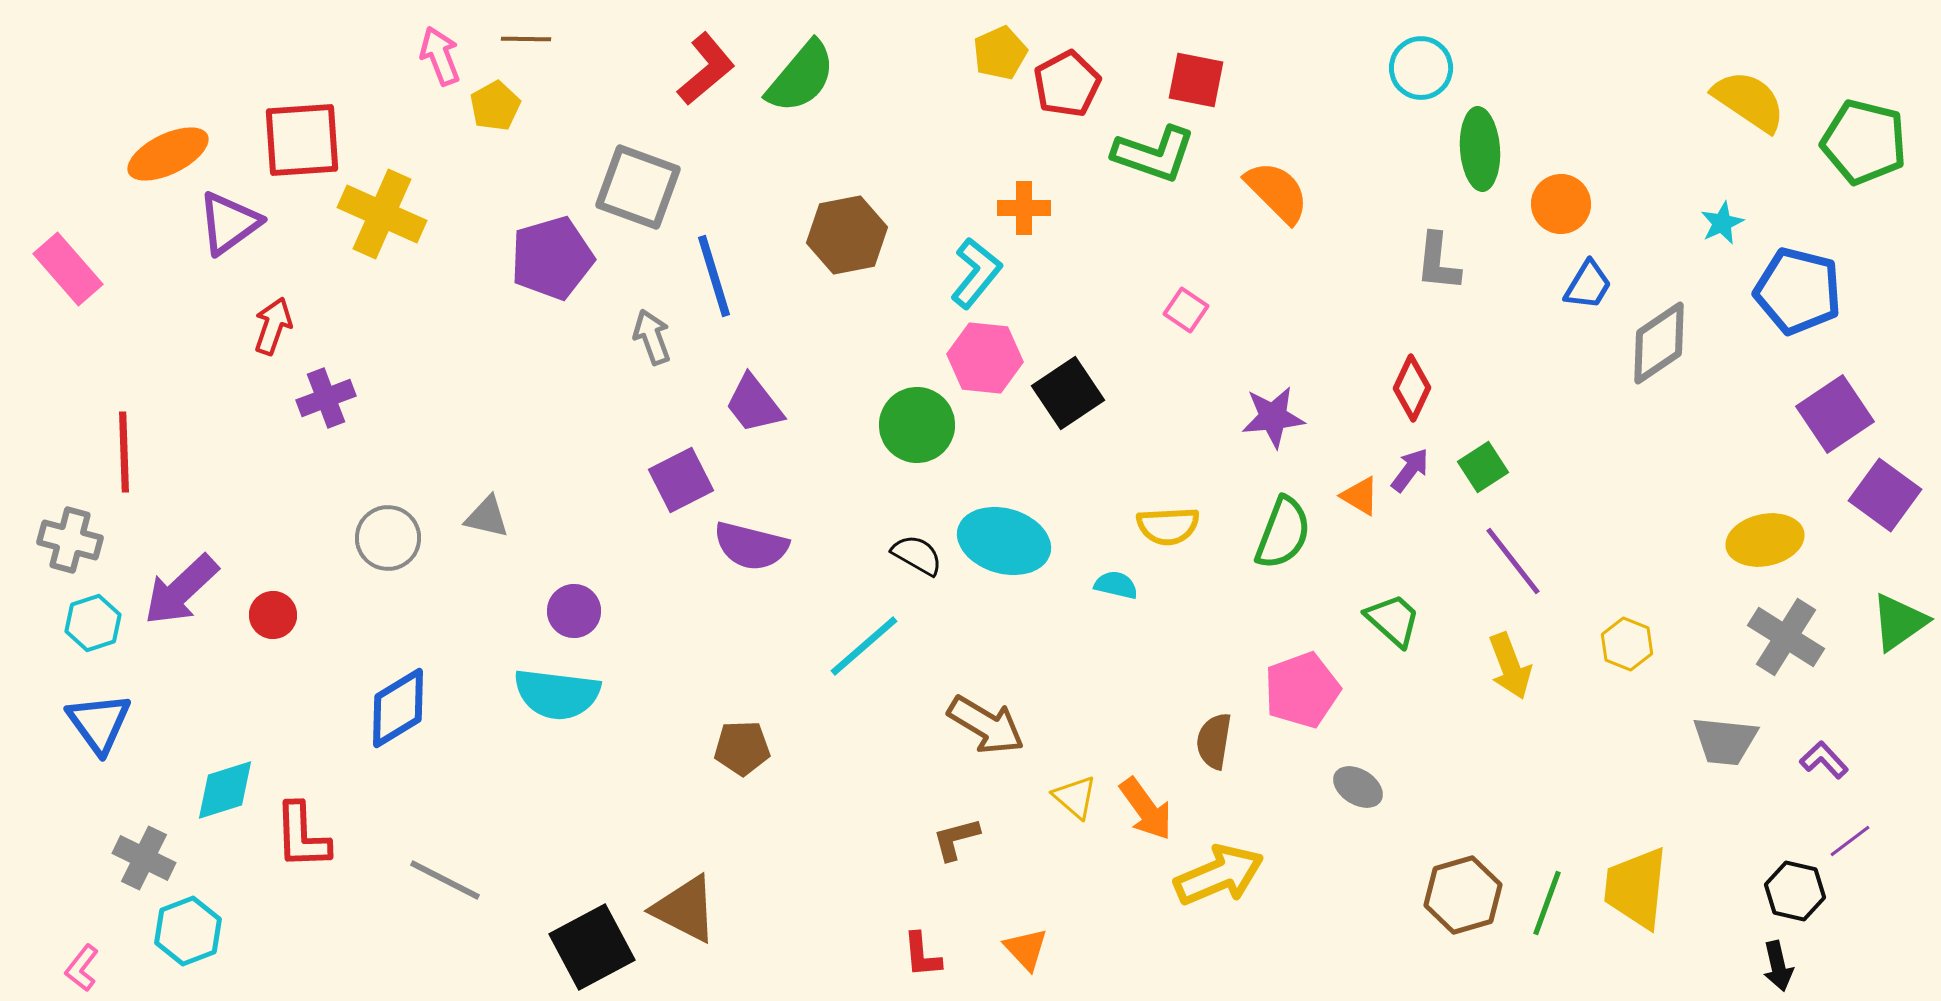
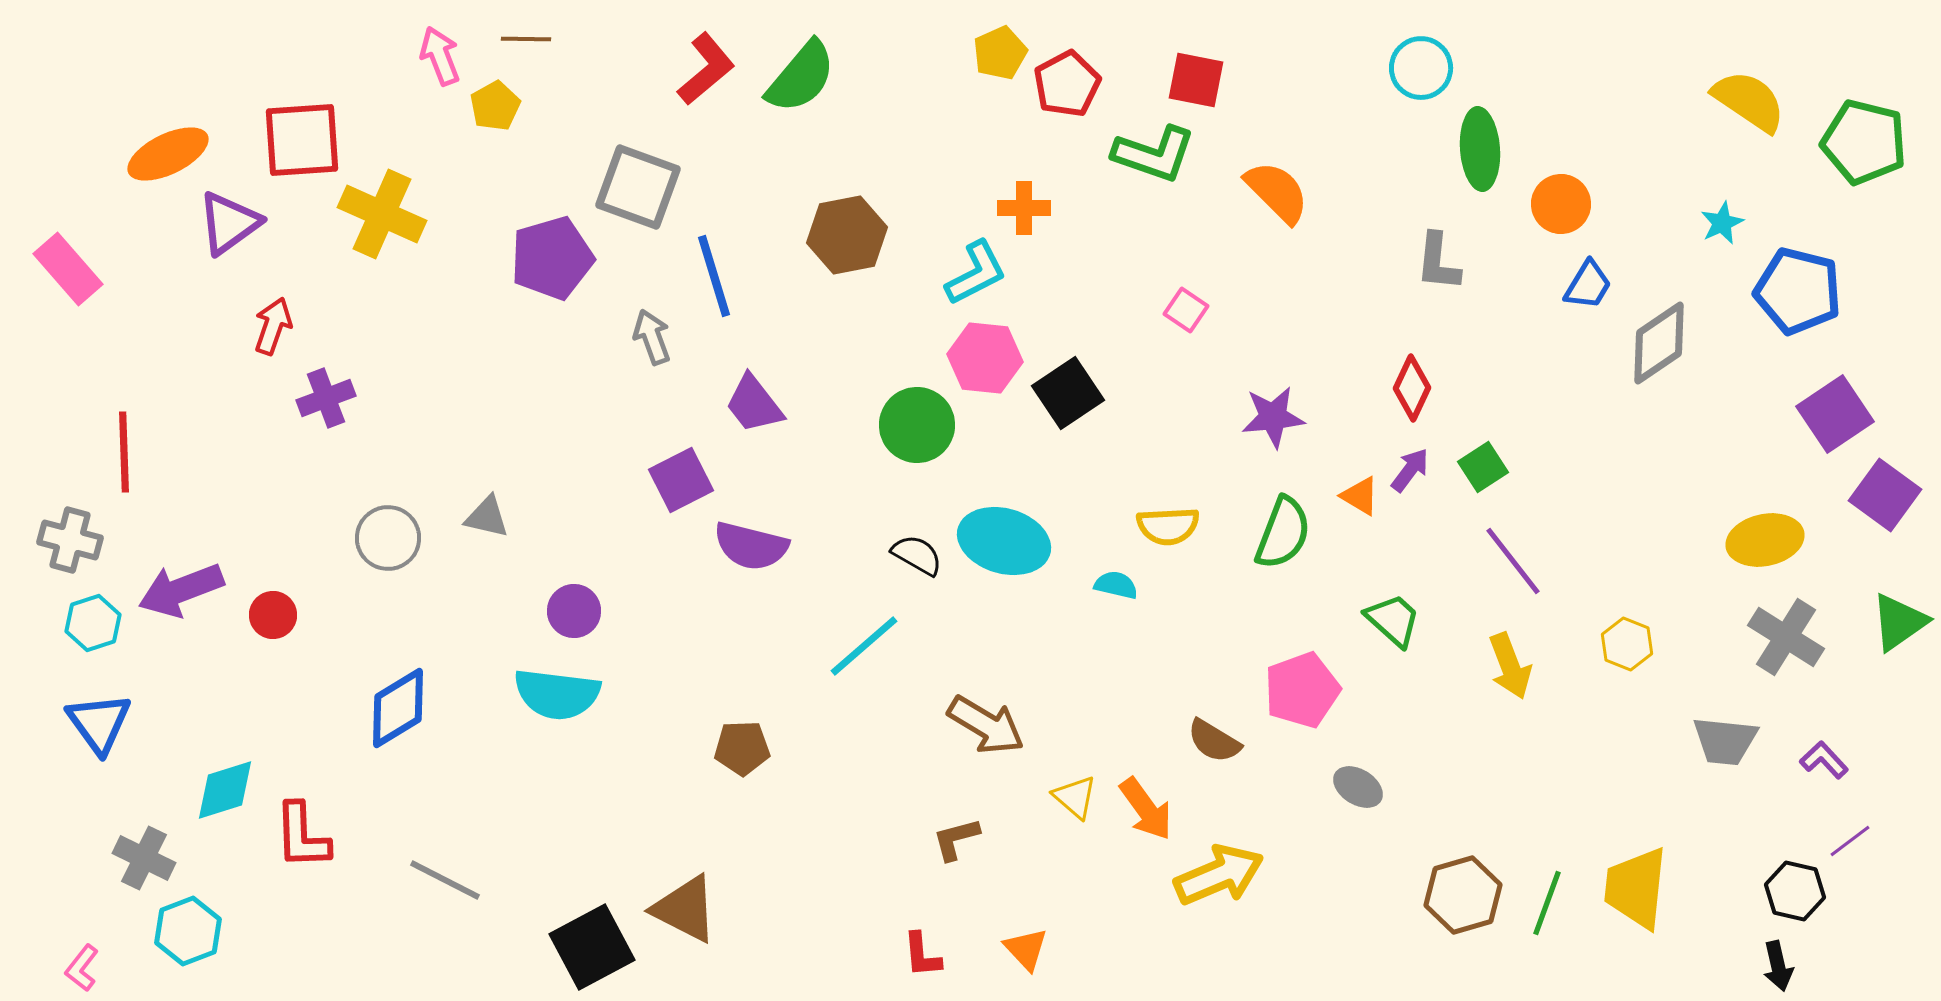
cyan L-shape at (976, 273): rotated 24 degrees clockwise
purple arrow at (181, 590): rotated 22 degrees clockwise
brown semicircle at (1214, 741): rotated 68 degrees counterclockwise
